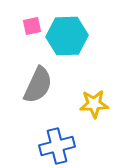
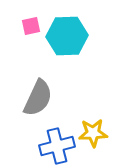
pink square: moved 1 px left
gray semicircle: moved 13 px down
yellow star: moved 1 px left, 29 px down
